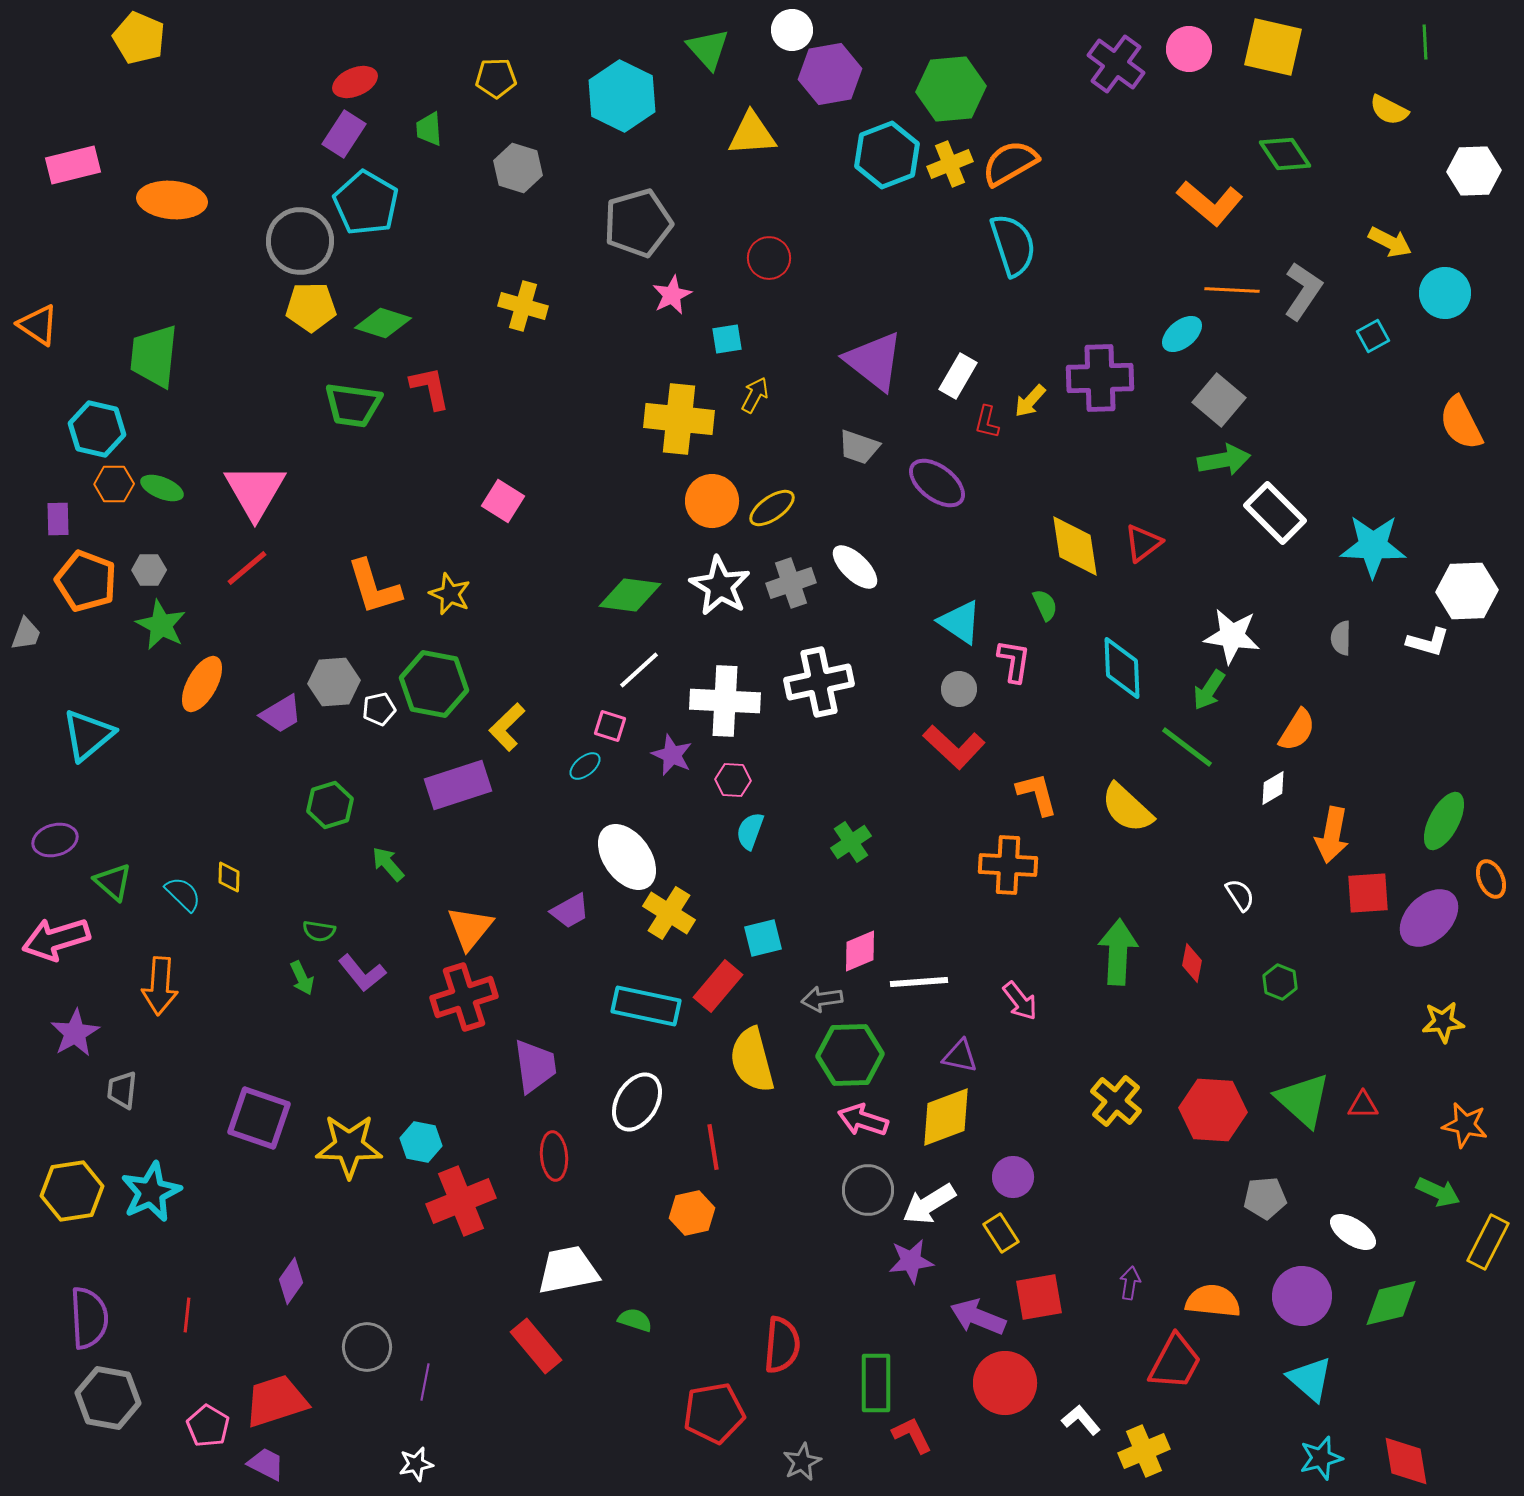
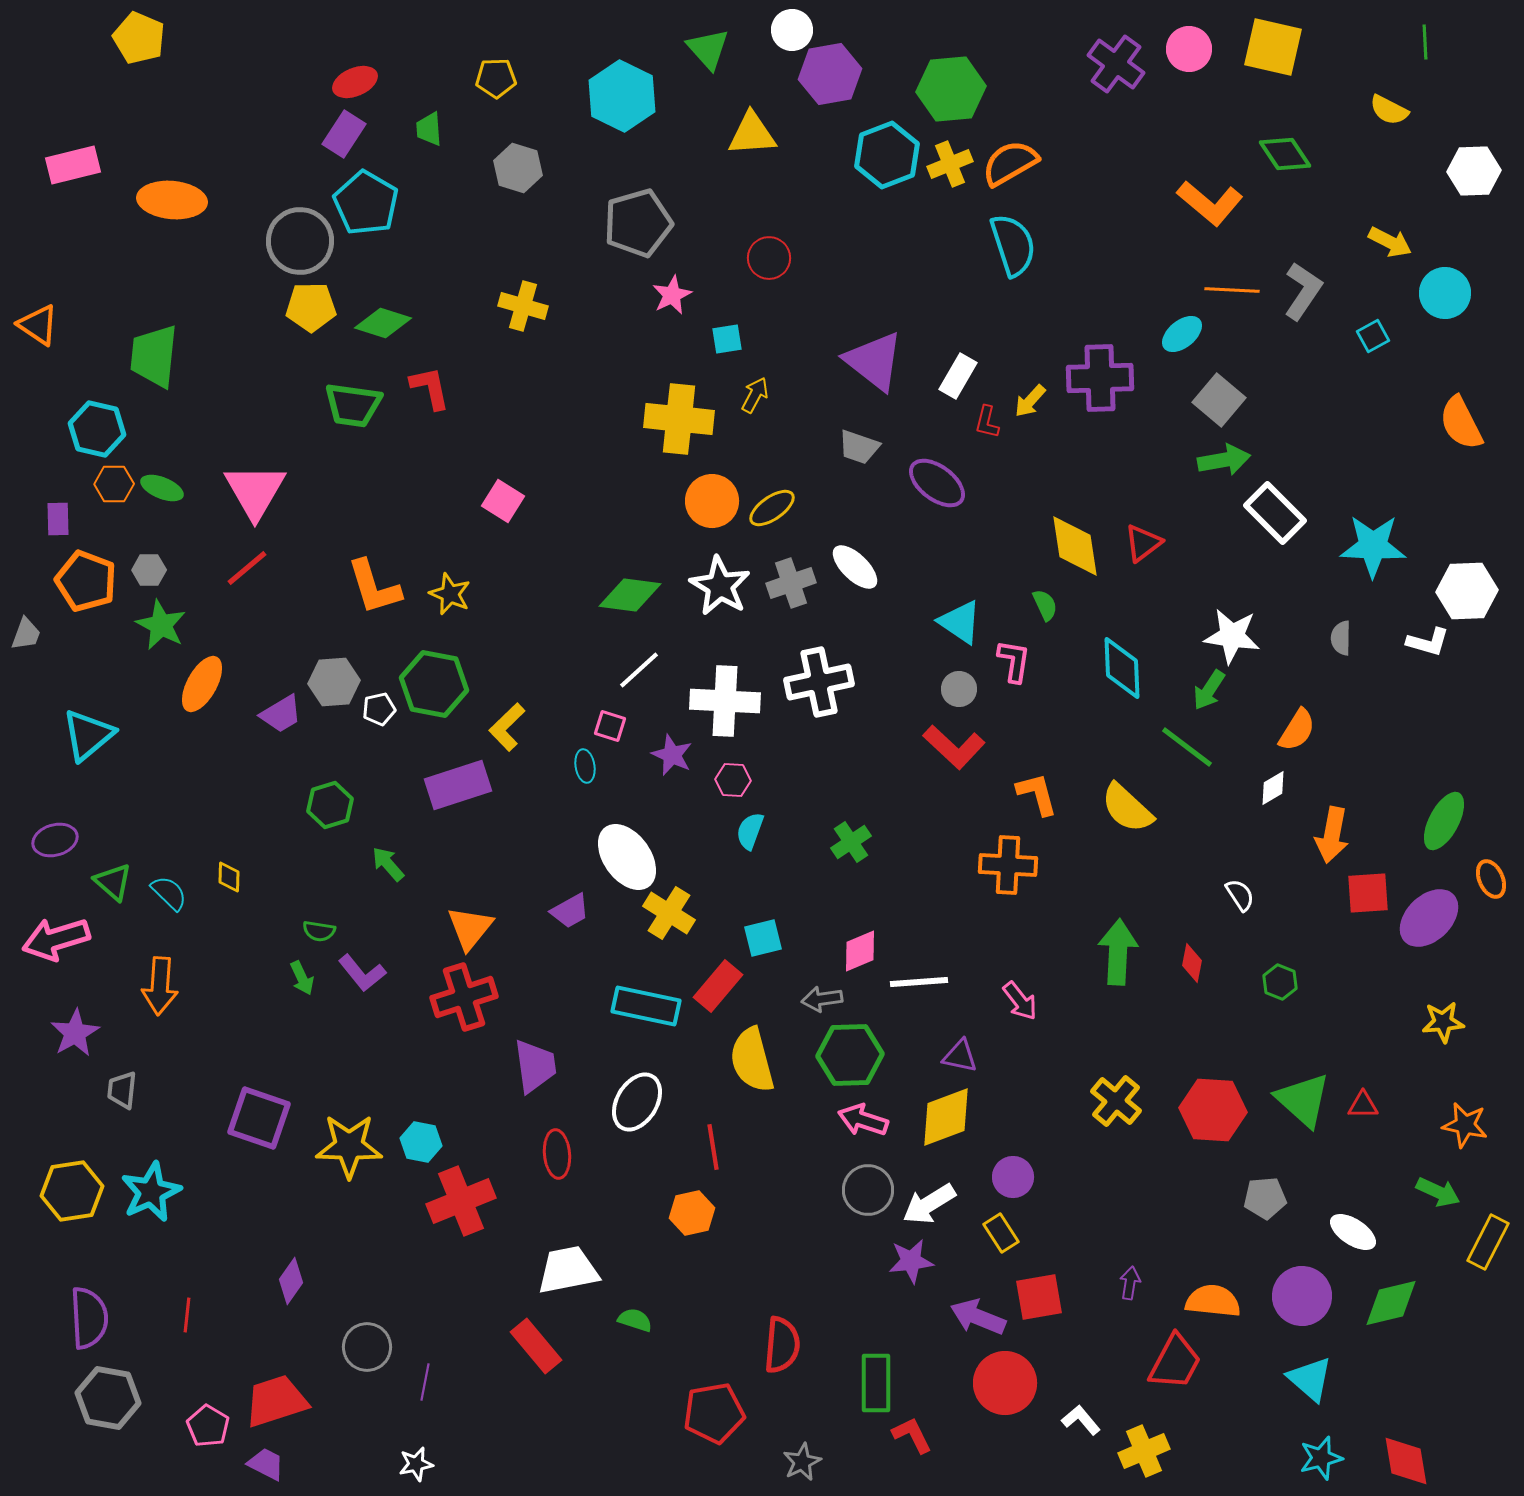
cyan ellipse at (585, 766): rotated 60 degrees counterclockwise
cyan semicircle at (183, 894): moved 14 px left, 1 px up
red ellipse at (554, 1156): moved 3 px right, 2 px up
